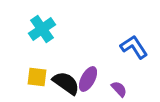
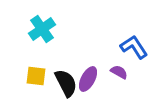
yellow square: moved 1 px left, 1 px up
black semicircle: rotated 28 degrees clockwise
purple semicircle: moved 17 px up; rotated 18 degrees counterclockwise
